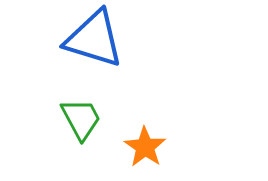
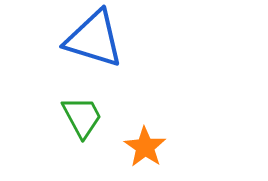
green trapezoid: moved 1 px right, 2 px up
